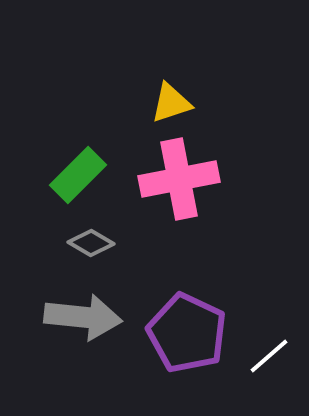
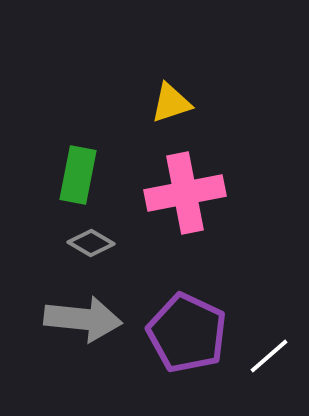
green rectangle: rotated 34 degrees counterclockwise
pink cross: moved 6 px right, 14 px down
gray arrow: moved 2 px down
